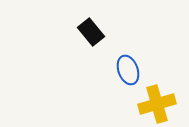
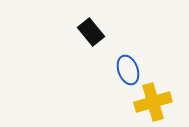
yellow cross: moved 4 px left, 2 px up
